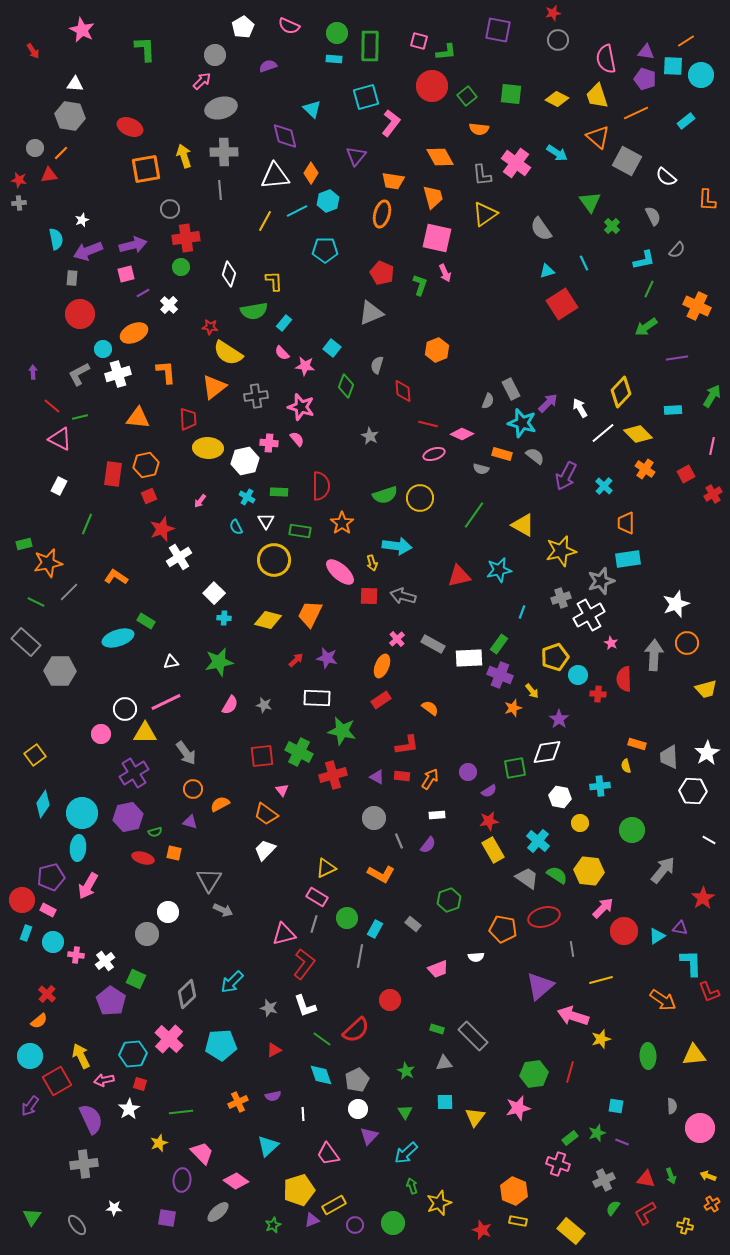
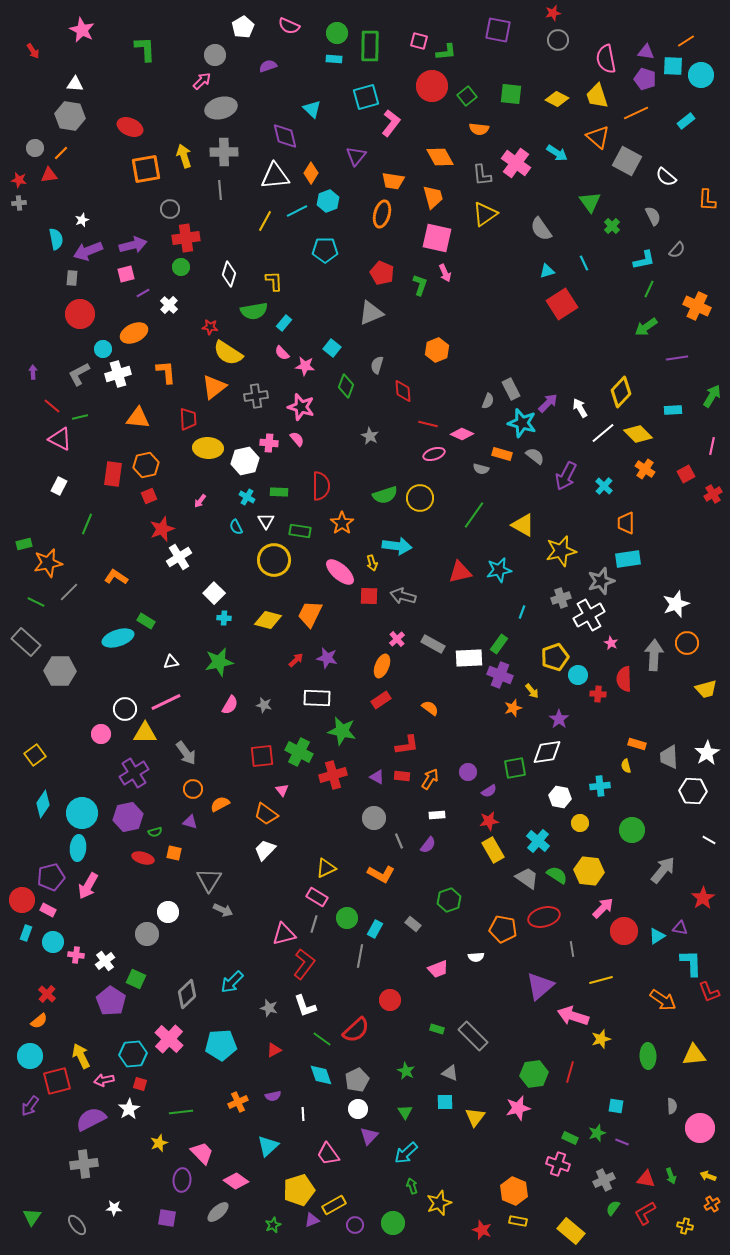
red triangle at (459, 576): moved 1 px right, 4 px up
gray triangle at (444, 1063): moved 6 px right, 10 px down; rotated 30 degrees clockwise
red square at (57, 1081): rotated 16 degrees clockwise
purple semicircle at (91, 1119): rotated 92 degrees counterclockwise
green rectangle at (570, 1138): rotated 63 degrees clockwise
